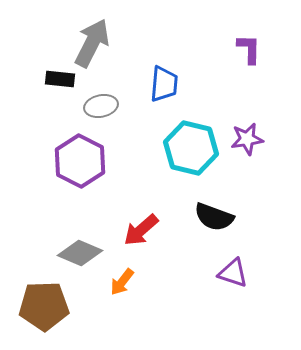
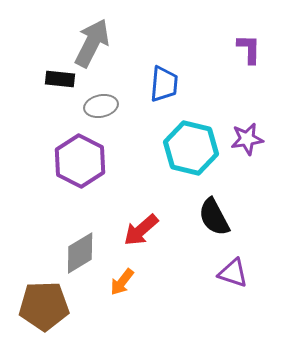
black semicircle: rotated 42 degrees clockwise
gray diamond: rotated 54 degrees counterclockwise
